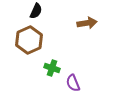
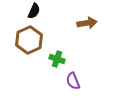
black semicircle: moved 2 px left
green cross: moved 5 px right, 9 px up
purple semicircle: moved 2 px up
